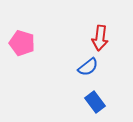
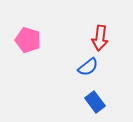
pink pentagon: moved 6 px right, 3 px up
